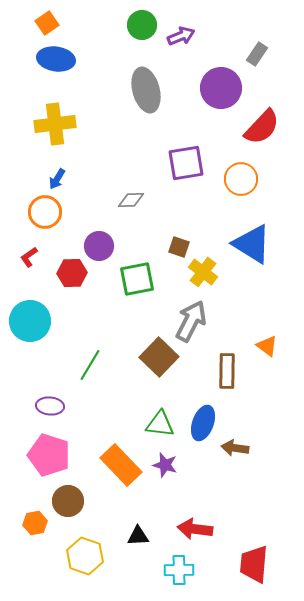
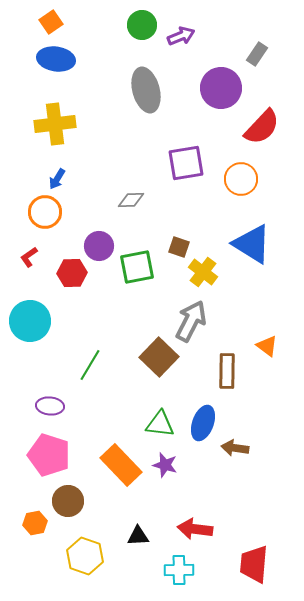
orange square at (47, 23): moved 4 px right, 1 px up
green square at (137, 279): moved 12 px up
